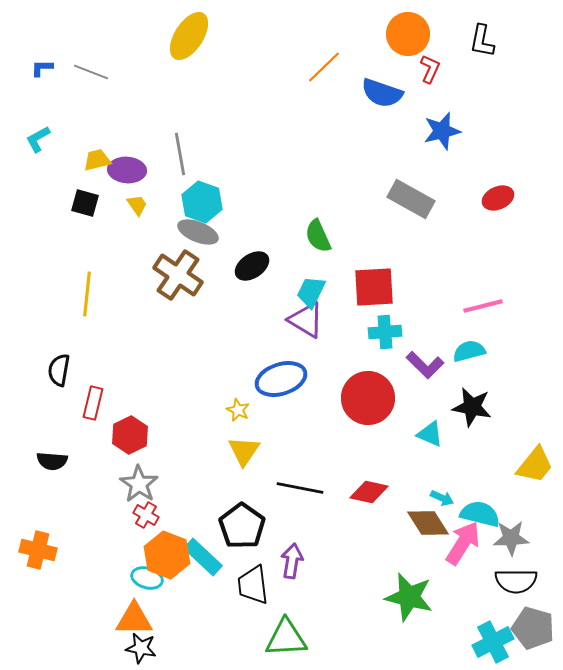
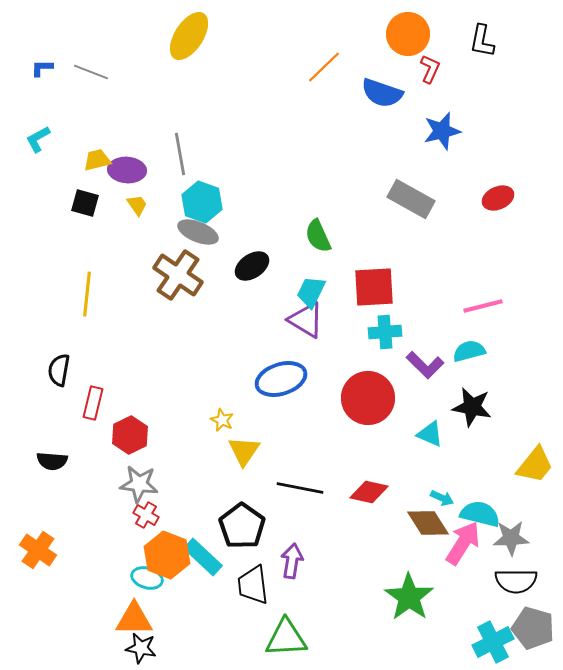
yellow star at (238, 410): moved 16 px left, 10 px down
gray star at (139, 484): rotated 27 degrees counterclockwise
orange cross at (38, 550): rotated 21 degrees clockwise
green star at (409, 597): rotated 21 degrees clockwise
